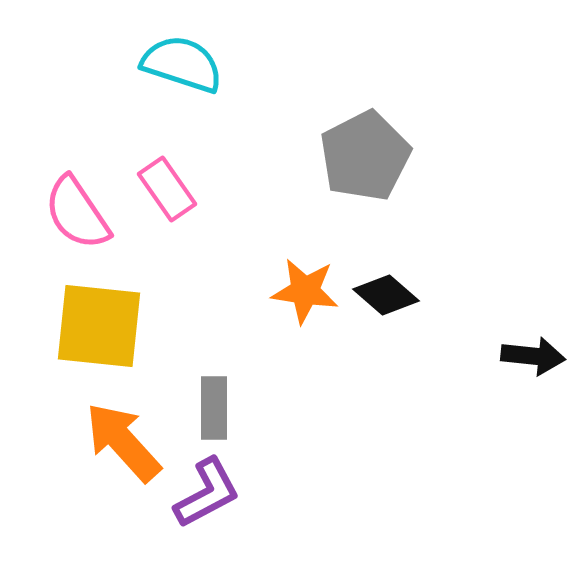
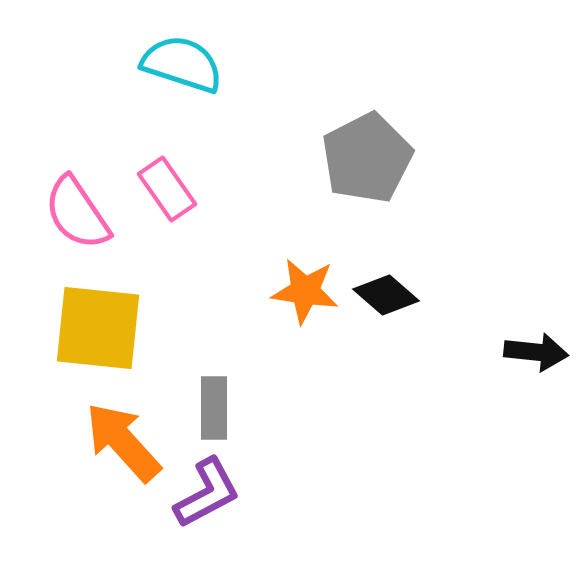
gray pentagon: moved 2 px right, 2 px down
yellow square: moved 1 px left, 2 px down
black arrow: moved 3 px right, 4 px up
